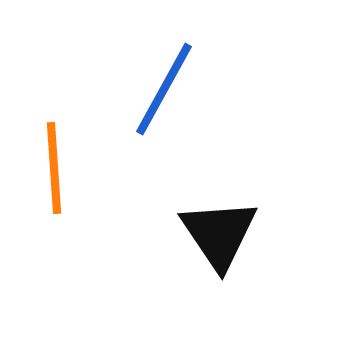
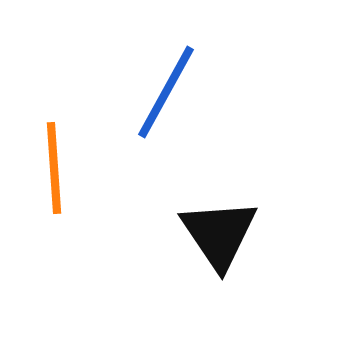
blue line: moved 2 px right, 3 px down
